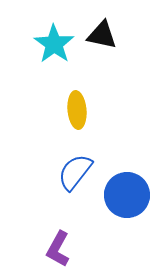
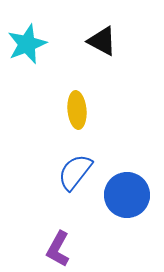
black triangle: moved 6 px down; rotated 16 degrees clockwise
cyan star: moved 27 px left; rotated 15 degrees clockwise
